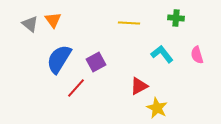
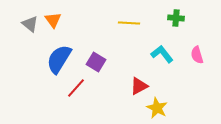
purple square: rotated 30 degrees counterclockwise
